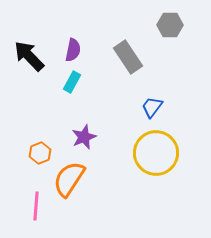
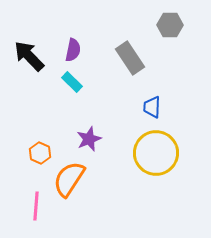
gray rectangle: moved 2 px right, 1 px down
cyan rectangle: rotated 75 degrees counterclockwise
blue trapezoid: rotated 35 degrees counterclockwise
purple star: moved 5 px right, 2 px down
orange hexagon: rotated 15 degrees counterclockwise
